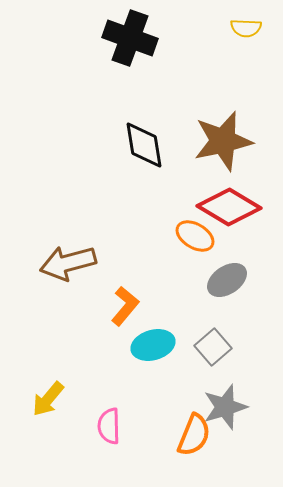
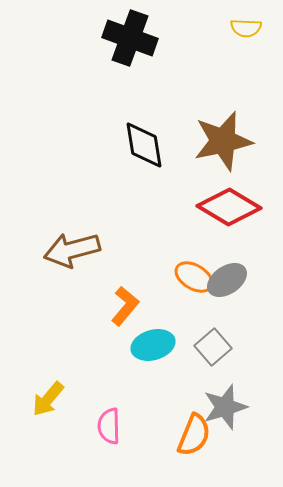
orange ellipse: moved 1 px left, 41 px down
brown arrow: moved 4 px right, 13 px up
